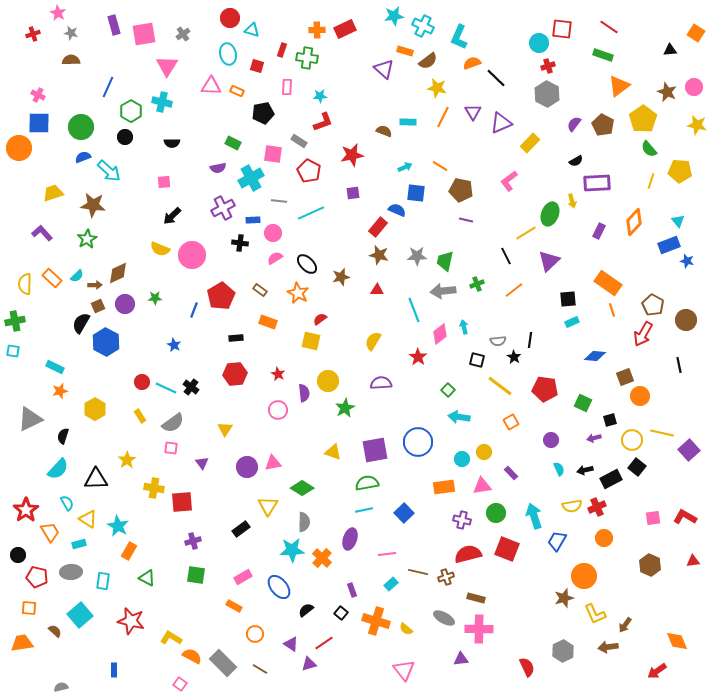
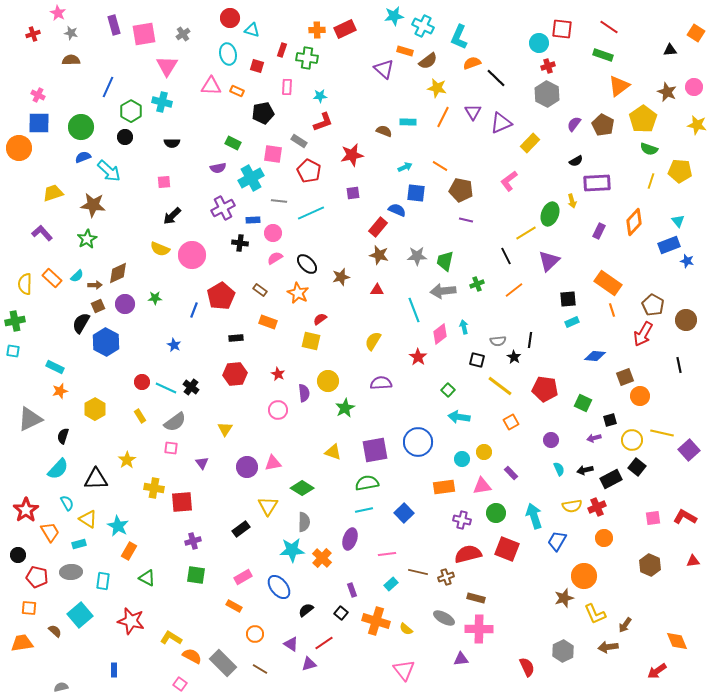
green semicircle at (649, 149): rotated 30 degrees counterclockwise
gray semicircle at (173, 423): moved 2 px right, 1 px up
